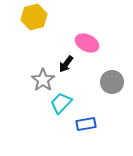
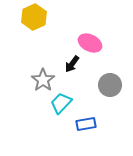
yellow hexagon: rotated 10 degrees counterclockwise
pink ellipse: moved 3 px right
black arrow: moved 6 px right
gray circle: moved 2 px left, 3 px down
